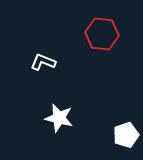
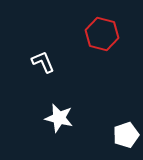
red hexagon: rotated 8 degrees clockwise
white L-shape: rotated 45 degrees clockwise
